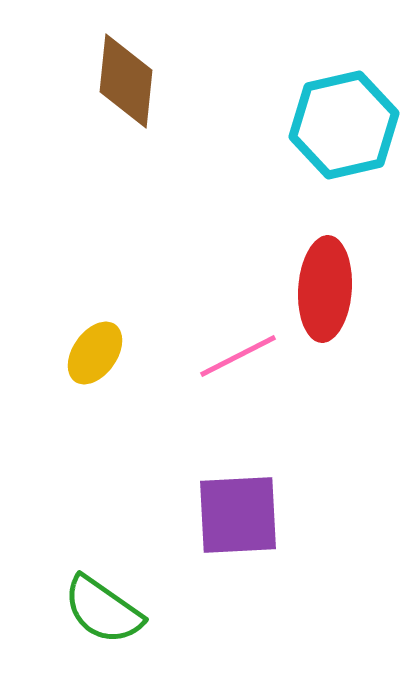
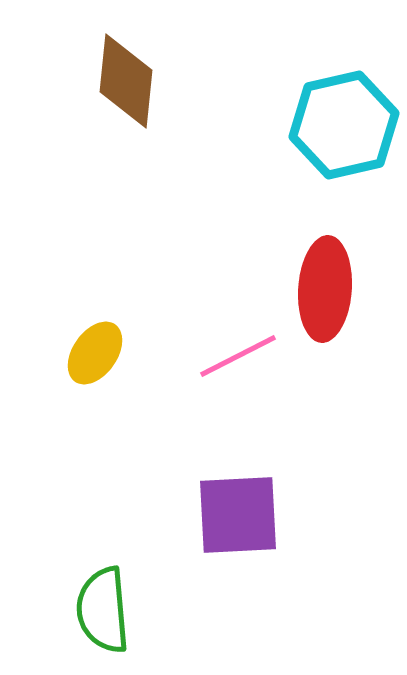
green semicircle: rotated 50 degrees clockwise
